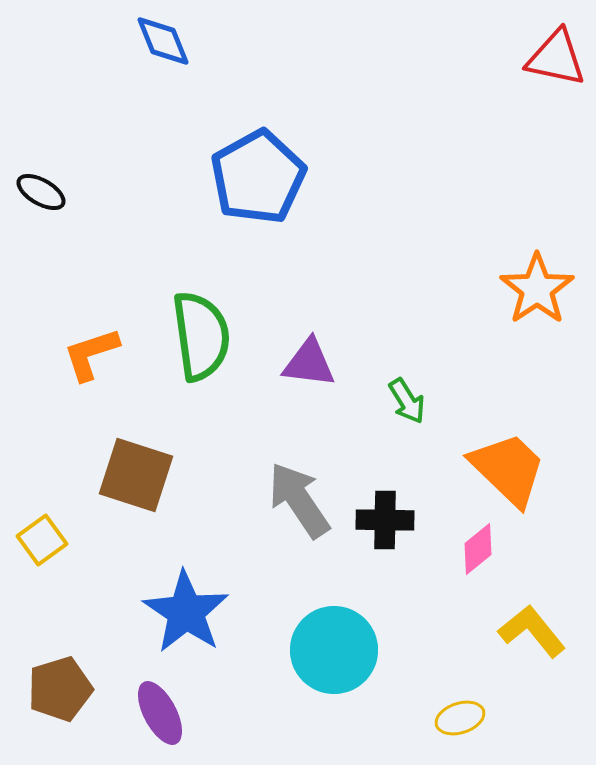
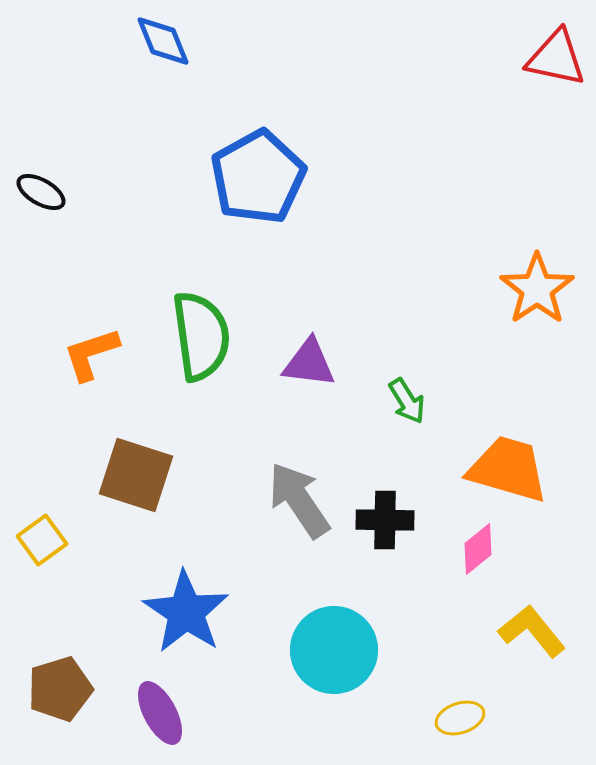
orange trapezoid: rotated 28 degrees counterclockwise
